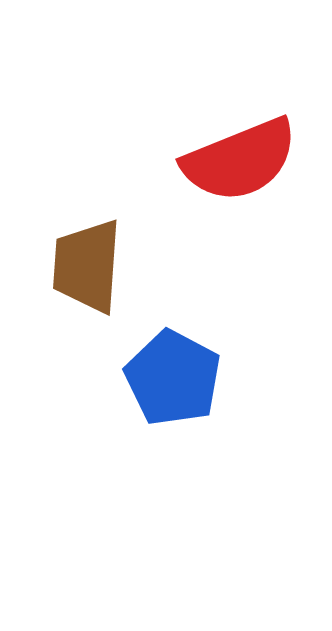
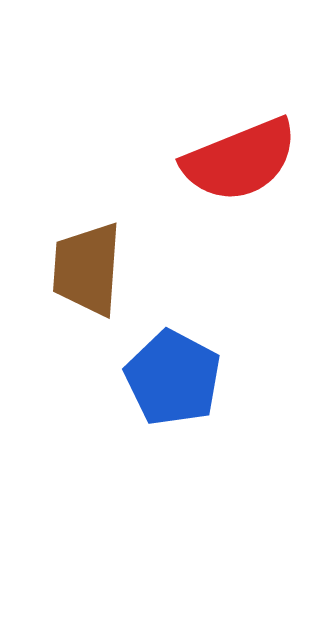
brown trapezoid: moved 3 px down
